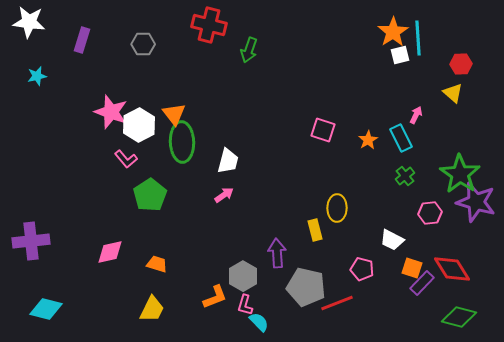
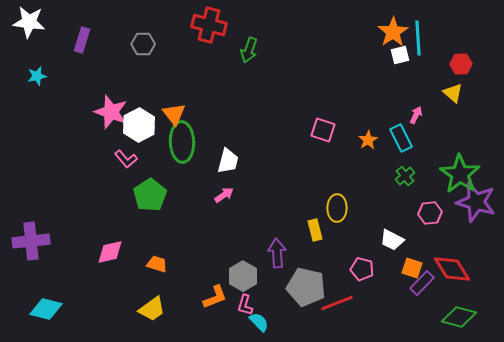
yellow trapezoid at (152, 309): rotated 28 degrees clockwise
